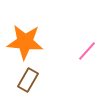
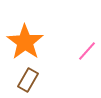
orange star: rotated 30 degrees clockwise
